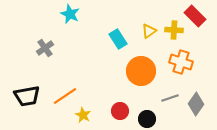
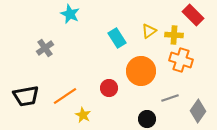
red rectangle: moved 2 px left, 1 px up
yellow cross: moved 5 px down
cyan rectangle: moved 1 px left, 1 px up
orange cross: moved 2 px up
black trapezoid: moved 1 px left
gray diamond: moved 2 px right, 7 px down
red circle: moved 11 px left, 23 px up
